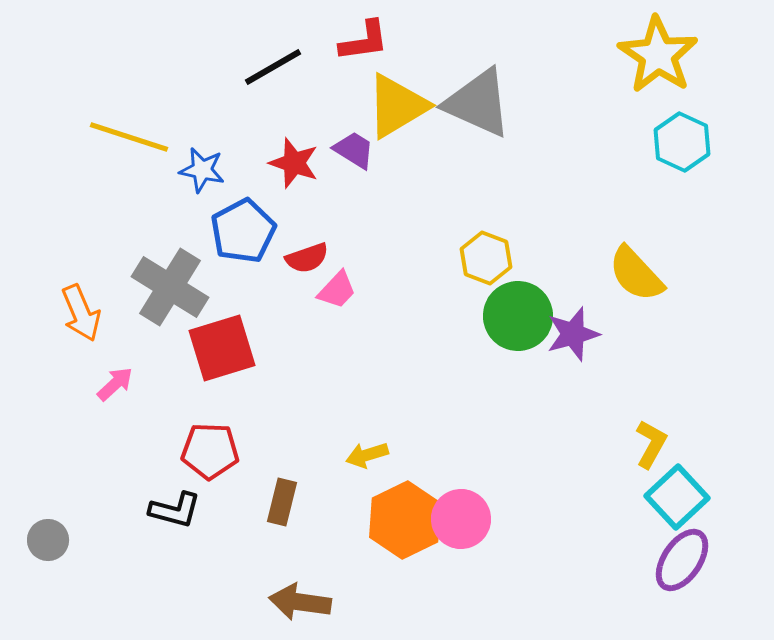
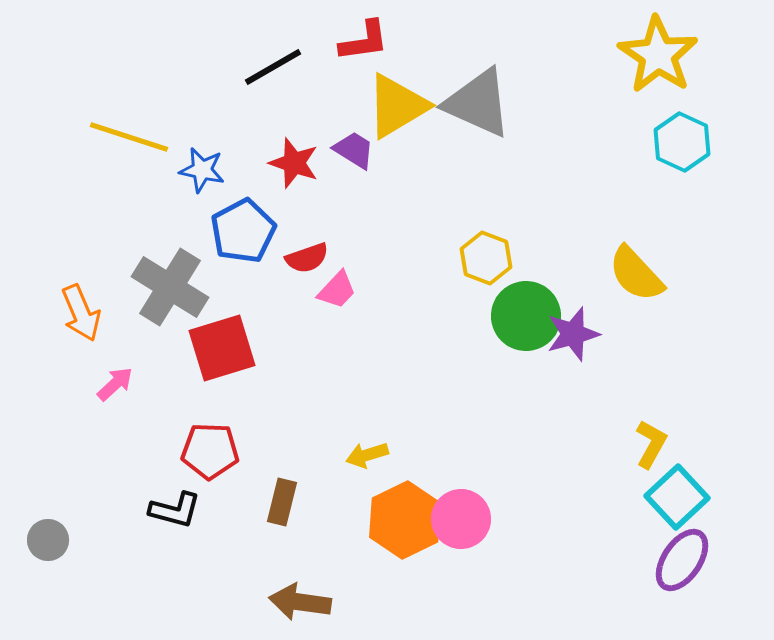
green circle: moved 8 px right
